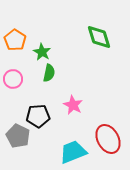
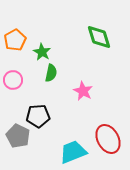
orange pentagon: rotated 10 degrees clockwise
green semicircle: moved 2 px right
pink circle: moved 1 px down
pink star: moved 10 px right, 14 px up
